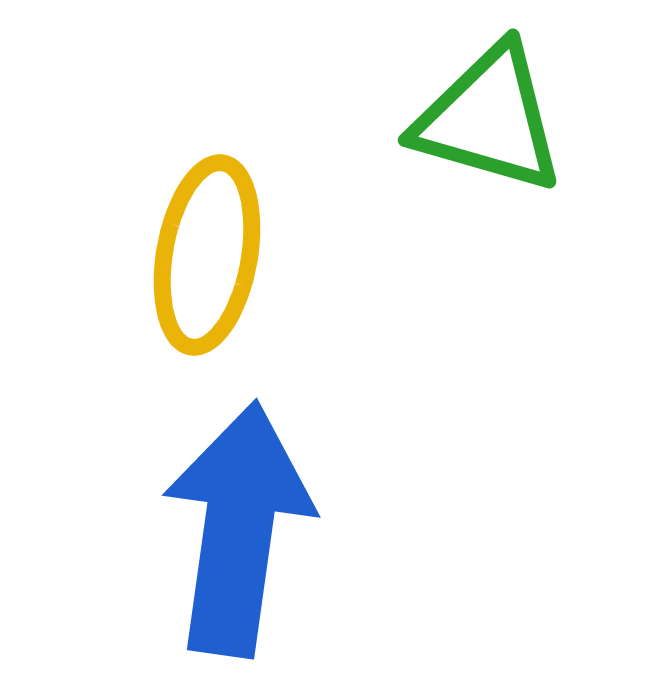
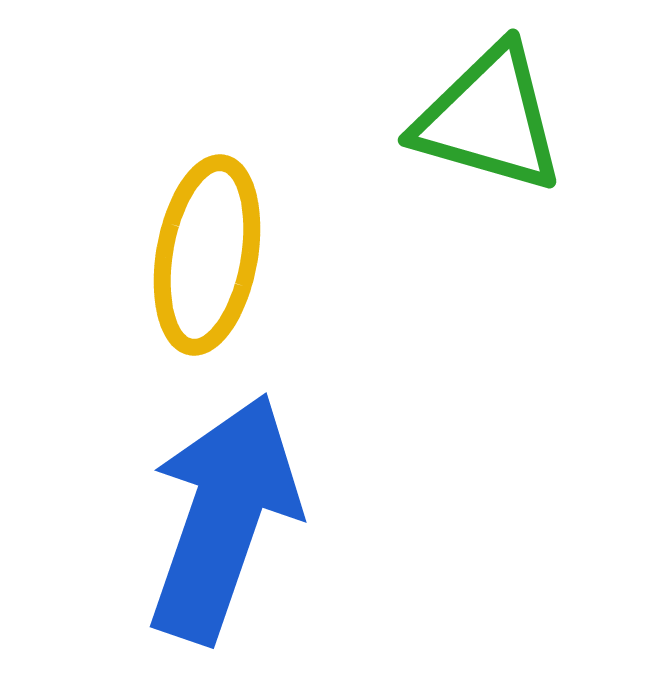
blue arrow: moved 15 px left, 11 px up; rotated 11 degrees clockwise
